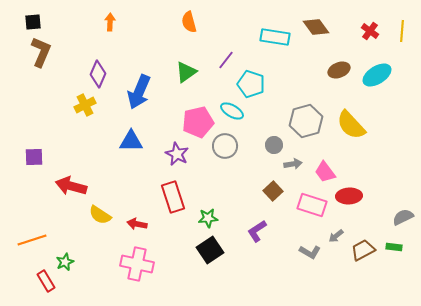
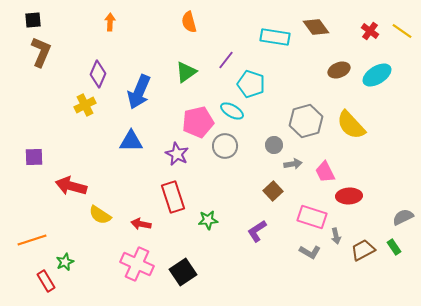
black square at (33, 22): moved 2 px up
yellow line at (402, 31): rotated 60 degrees counterclockwise
pink trapezoid at (325, 172): rotated 10 degrees clockwise
pink rectangle at (312, 205): moved 12 px down
green star at (208, 218): moved 2 px down
red arrow at (137, 224): moved 4 px right
gray arrow at (336, 236): rotated 63 degrees counterclockwise
green rectangle at (394, 247): rotated 49 degrees clockwise
black square at (210, 250): moved 27 px left, 22 px down
pink cross at (137, 264): rotated 12 degrees clockwise
